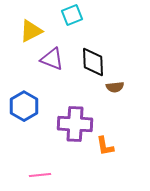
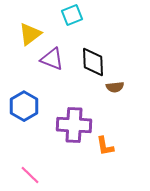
yellow triangle: moved 1 px left, 3 px down; rotated 10 degrees counterclockwise
purple cross: moved 1 px left, 1 px down
pink line: moved 10 px left; rotated 50 degrees clockwise
